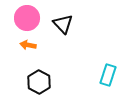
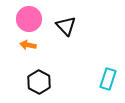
pink circle: moved 2 px right, 1 px down
black triangle: moved 3 px right, 2 px down
cyan rectangle: moved 4 px down
